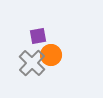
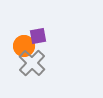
orange circle: moved 27 px left, 9 px up
